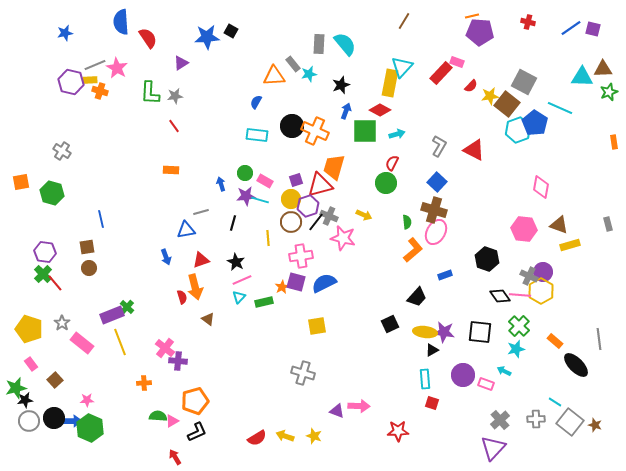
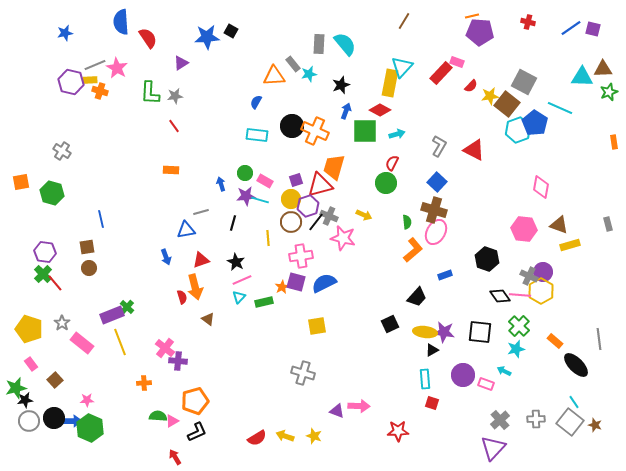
cyan line at (555, 402): moved 19 px right; rotated 24 degrees clockwise
